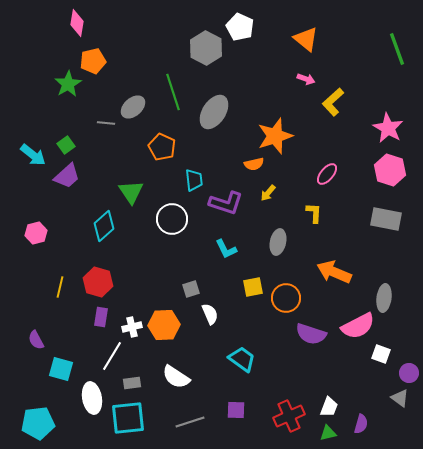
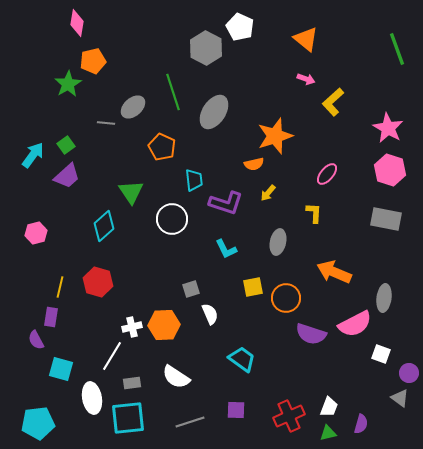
cyan arrow at (33, 155): rotated 92 degrees counterclockwise
purple rectangle at (101, 317): moved 50 px left
pink semicircle at (358, 326): moved 3 px left, 2 px up
